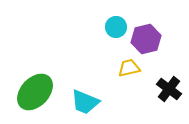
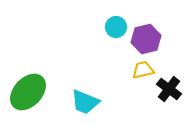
yellow trapezoid: moved 14 px right, 2 px down
green ellipse: moved 7 px left
